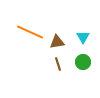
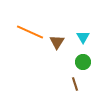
brown triangle: rotated 49 degrees counterclockwise
brown line: moved 17 px right, 20 px down
